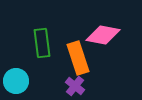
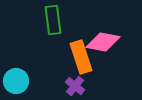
pink diamond: moved 7 px down
green rectangle: moved 11 px right, 23 px up
orange rectangle: moved 3 px right, 1 px up
